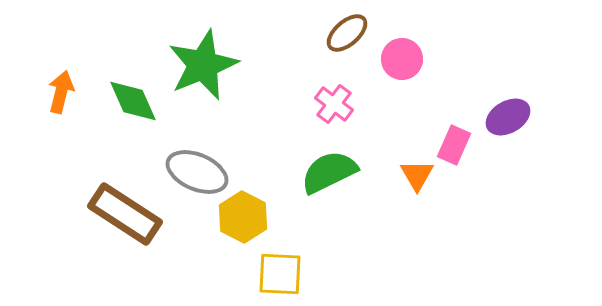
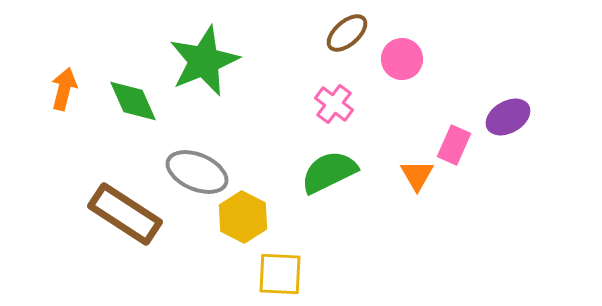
green star: moved 1 px right, 4 px up
orange arrow: moved 3 px right, 3 px up
